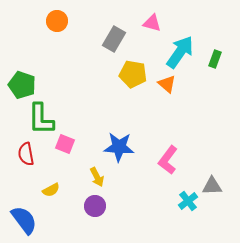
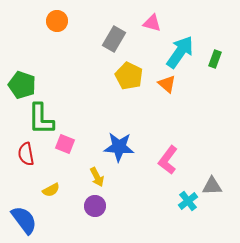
yellow pentagon: moved 4 px left, 2 px down; rotated 16 degrees clockwise
